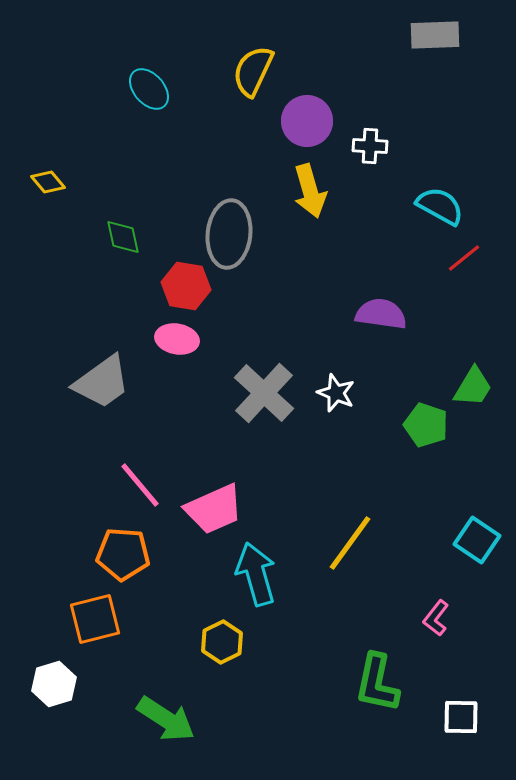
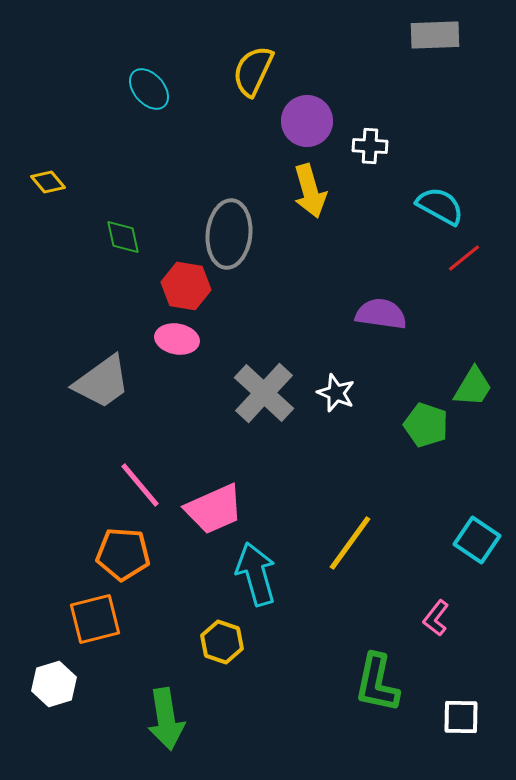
yellow hexagon: rotated 15 degrees counterclockwise
green arrow: rotated 48 degrees clockwise
